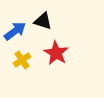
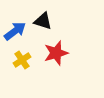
red star: rotated 25 degrees clockwise
